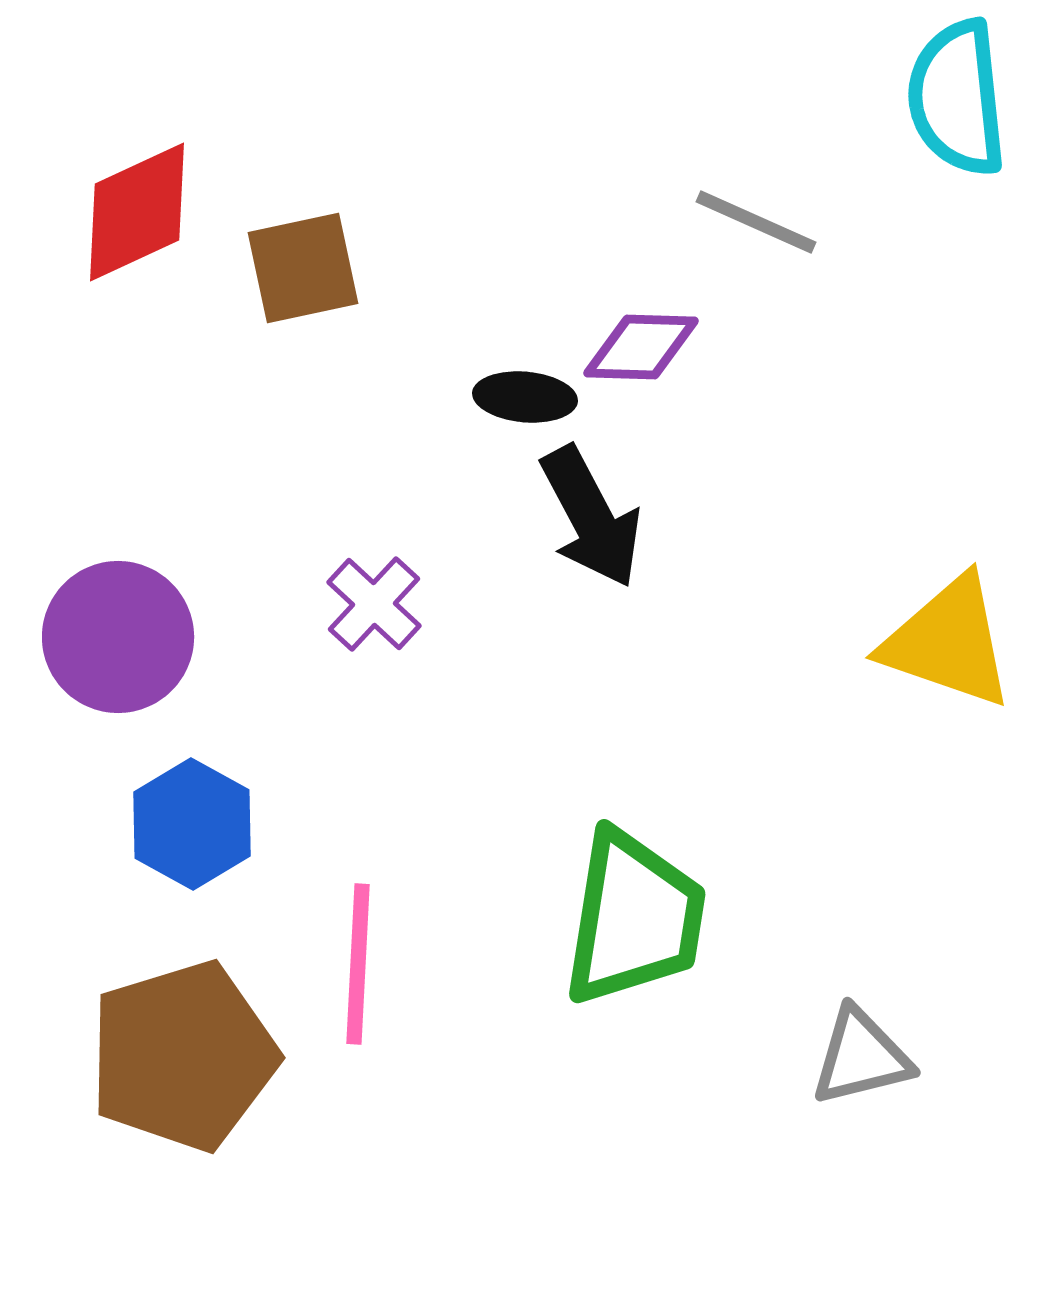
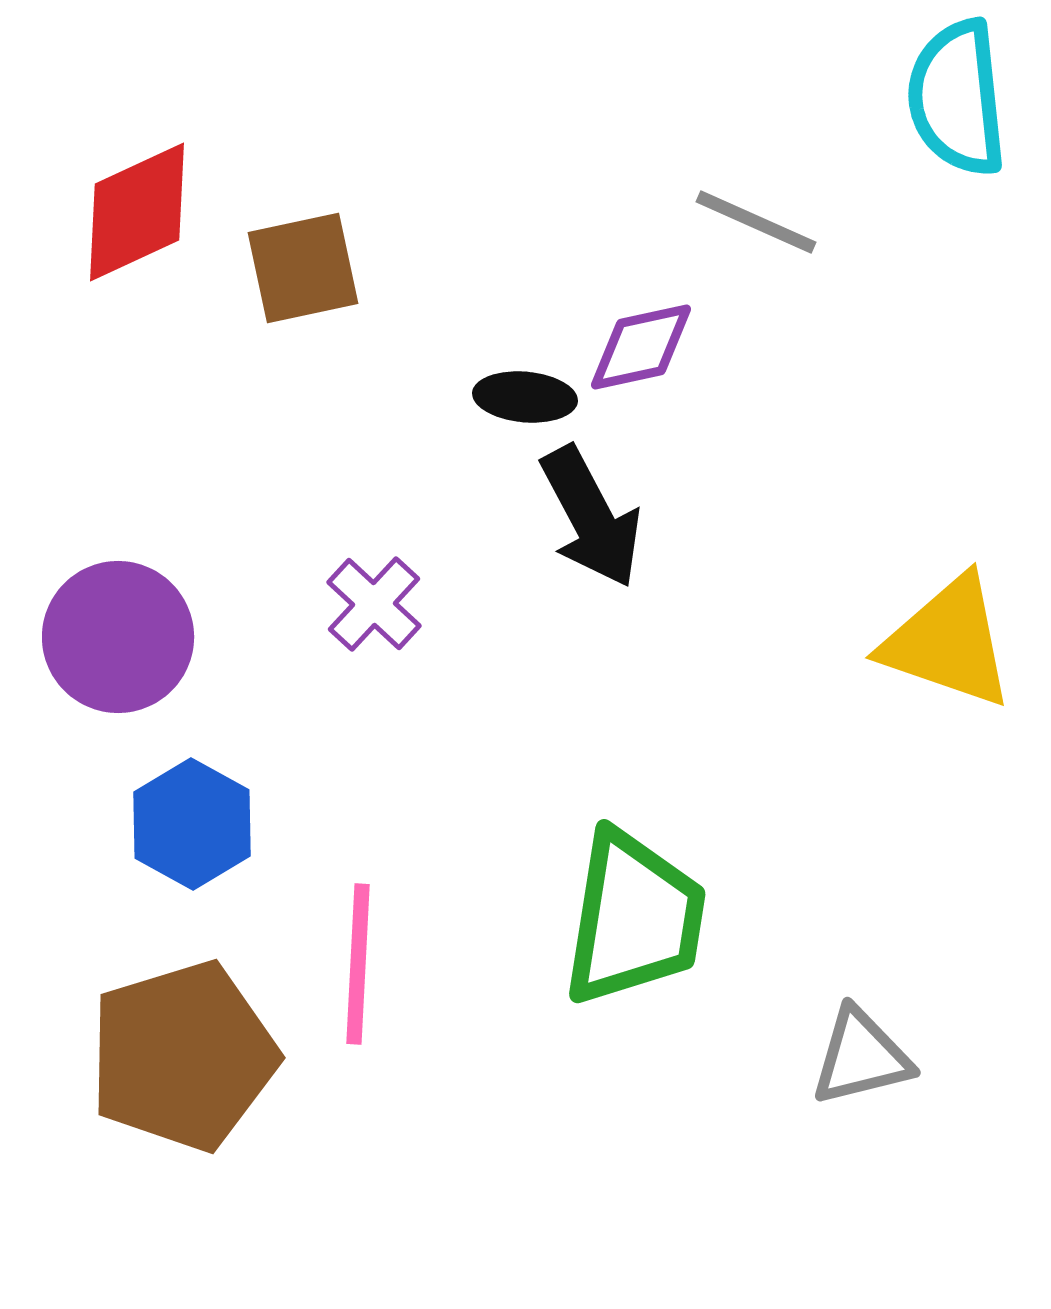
purple diamond: rotated 14 degrees counterclockwise
